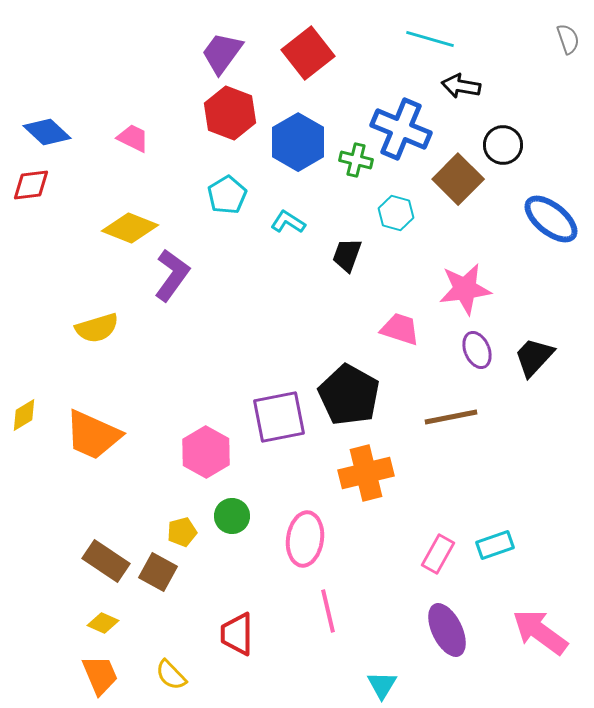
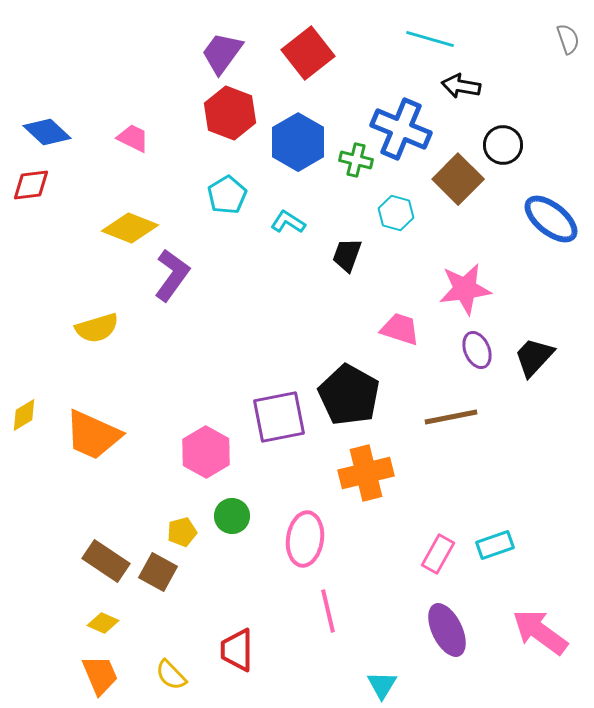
red trapezoid at (237, 634): moved 16 px down
